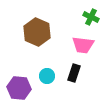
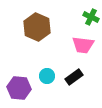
brown hexagon: moved 5 px up
black rectangle: moved 4 px down; rotated 36 degrees clockwise
